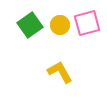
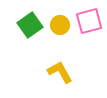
pink square: moved 2 px right, 2 px up
